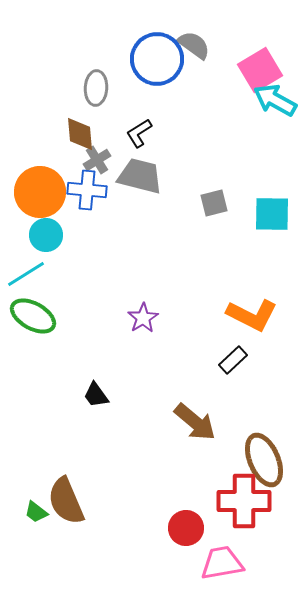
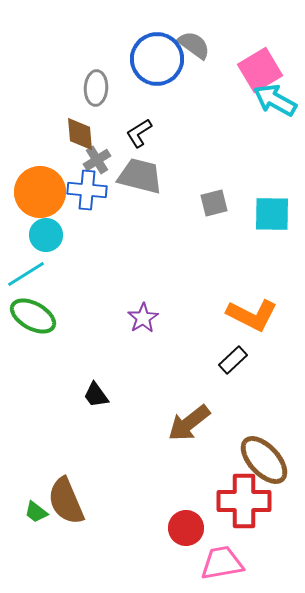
brown arrow: moved 6 px left, 1 px down; rotated 102 degrees clockwise
brown ellipse: rotated 20 degrees counterclockwise
